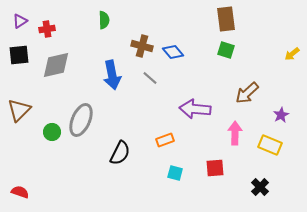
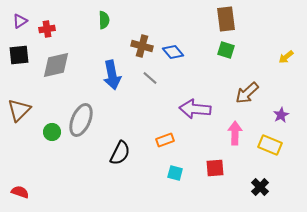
yellow arrow: moved 6 px left, 3 px down
